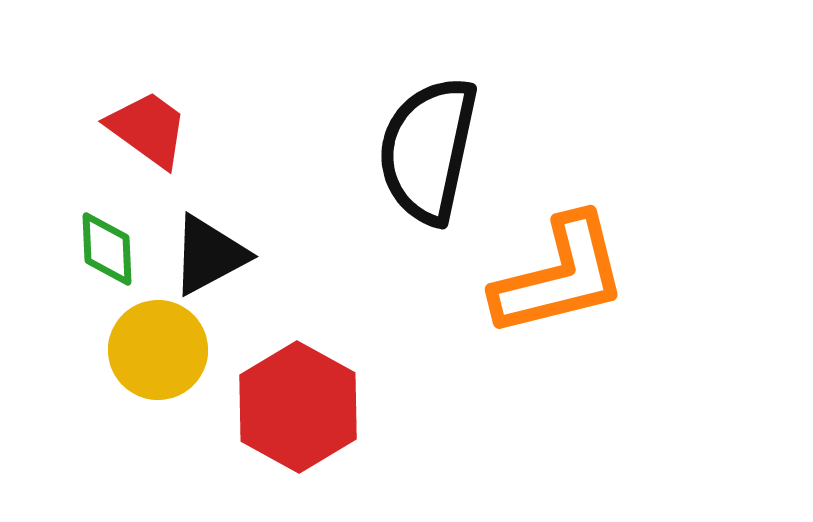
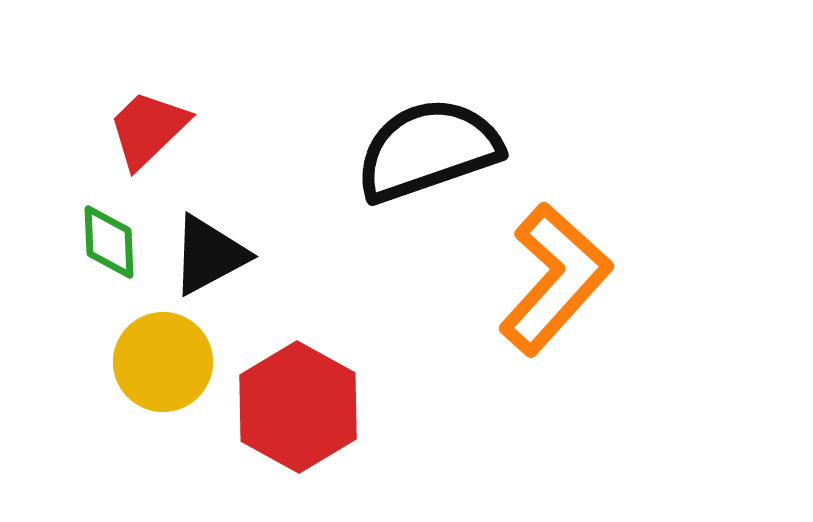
red trapezoid: rotated 80 degrees counterclockwise
black semicircle: rotated 59 degrees clockwise
green diamond: moved 2 px right, 7 px up
orange L-shape: moved 5 px left, 3 px down; rotated 34 degrees counterclockwise
yellow circle: moved 5 px right, 12 px down
